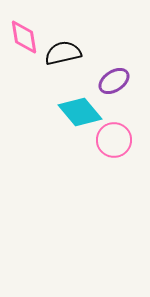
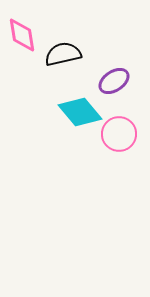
pink diamond: moved 2 px left, 2 px up
black semicircle: moved 1 px down
pink circle: moved 5 px right, 6 px up
